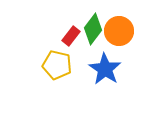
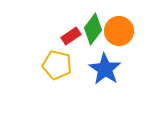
red rectangle: rotated 18 degrees clockwise
